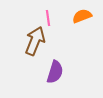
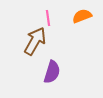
brown arrow: rotated 8 degrees clockwise
purple semicircle: moved 3 px left
